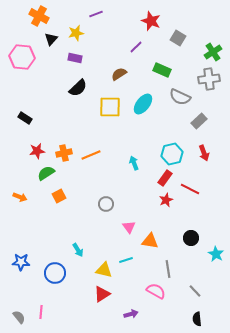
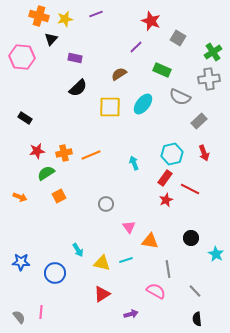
orange cross at (39, 16): rotated 12 degrees counterclockwise
yellow star at (76, 33): moved 11 px left, 14 px up
yellow triangle at (104, 270): moved 2 px left, 7 px up
